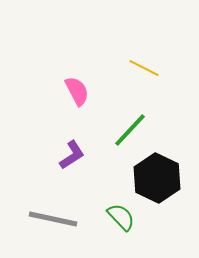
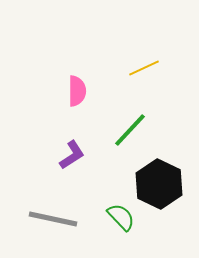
yellow line: rotated 52 degrees counterclockwise
pink semicircle: rotated 28 degrees clockwise
black hexagon: moved 2 px right, 6 px down
